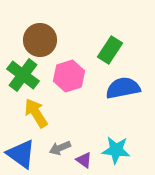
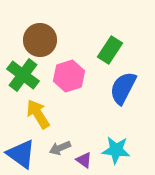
blue semicircle: rotated 52 degrees counterclockwise
yellow arrow: moved 2 px right, 1 px down
